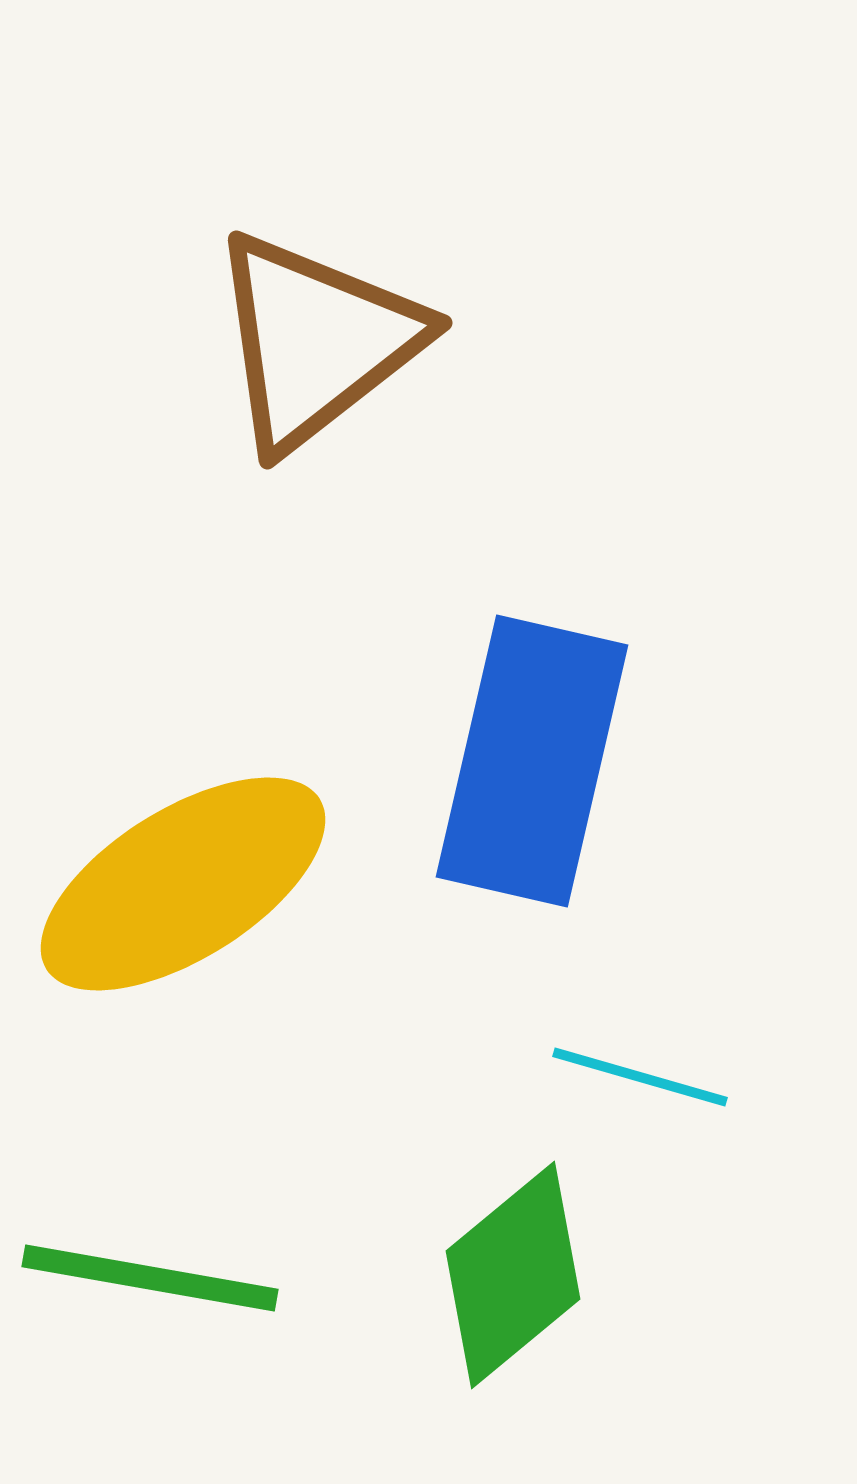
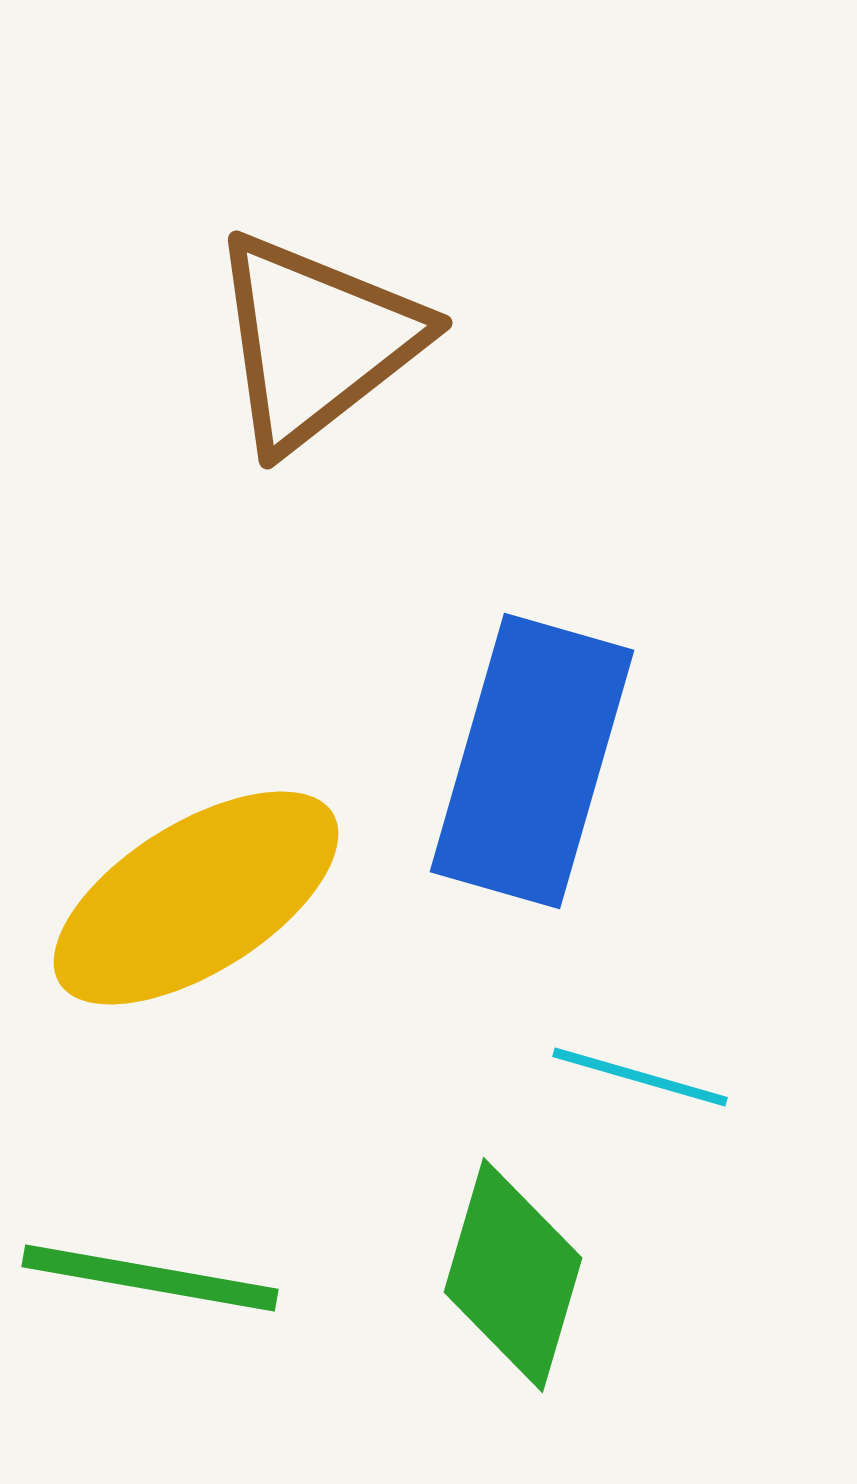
blue rectangle: rotated 3 degrees clockwise
yellow ellipse: moved 13 px right, 14 px down
green diamond: rotated 34 degrees counterclockwise
